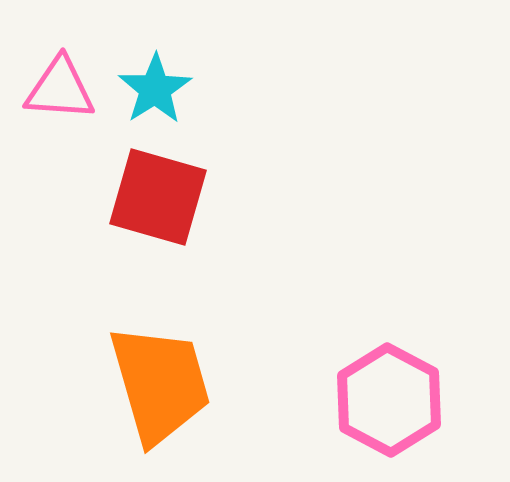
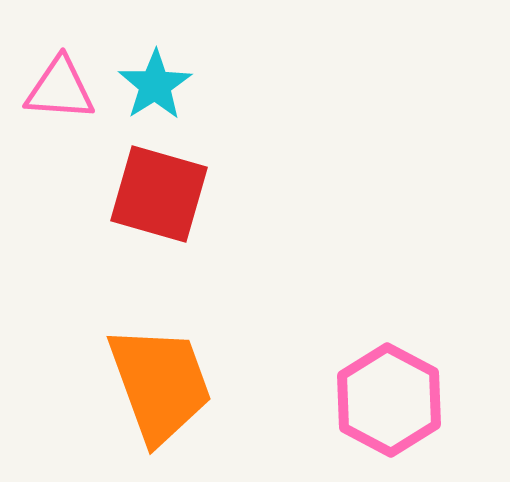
cyan star: moved 4 px up
red square: moved 1 px right, 3 px up
orange trapezoid: rotated 4 degrees counterclockwise
